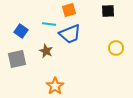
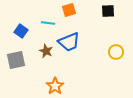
cyan line: moved 1 px left, 1 px up
blue trapezoid: moved 1 px left, 8 px down
yellow circle: moved 4 px down
gray square: moved 1 px left, 1 px down
